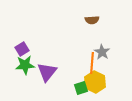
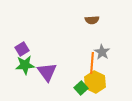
purple triangle: rotated 15 degrees counterclockwise
green square: rotated 24 degrees counterclockwise
